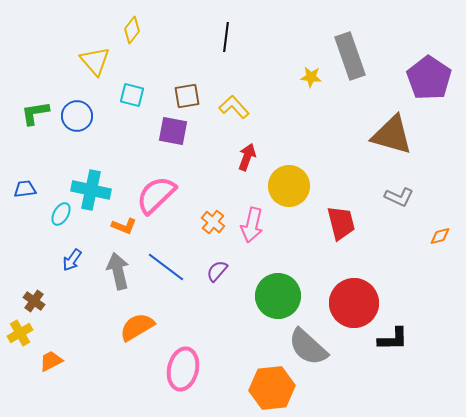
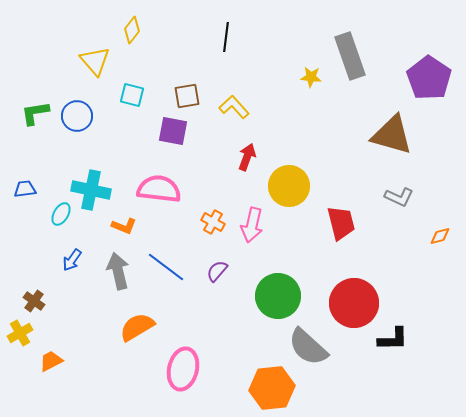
pink semicircle: moved 3 px right, 6 px up; rotated 51 degrees clockwise
orange cross: rotated 10 degrees counterclockwise
